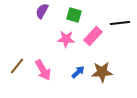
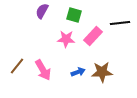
blue arrow: rotated 24 degrees clockwise
